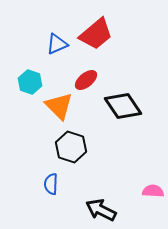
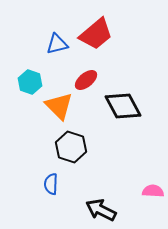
blue triangle: rotated 10 degrees clockwise
black diamond: rotated 6 degrees clockwise
